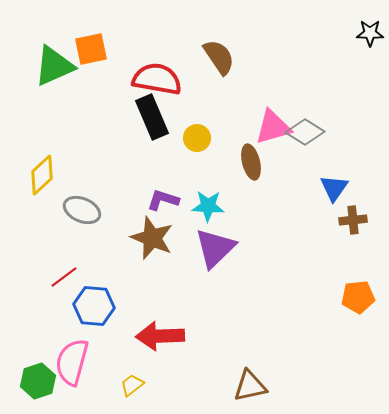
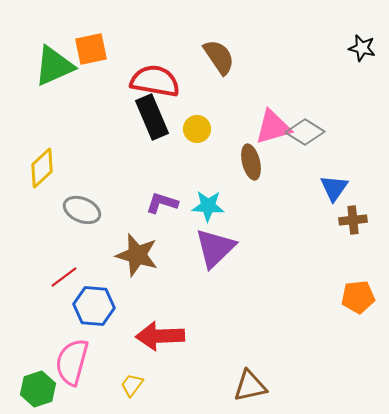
black star: moved 8 px left, 15 px down; rotated 12 degrees clockwise
red semicircle: moved 2 px left, 2 px down
yellow circle: moved 9 px up
yellow diamond: moved 7 px up
purple L-shape: moved 1 px left, 3 px down
brown star: moved 15 px left, 17 px down; rotated 6 degrees counterclockwise
green hexagon: moved 8 px down
yellow trapezoid: rotated 15 degrees counterclockwise
